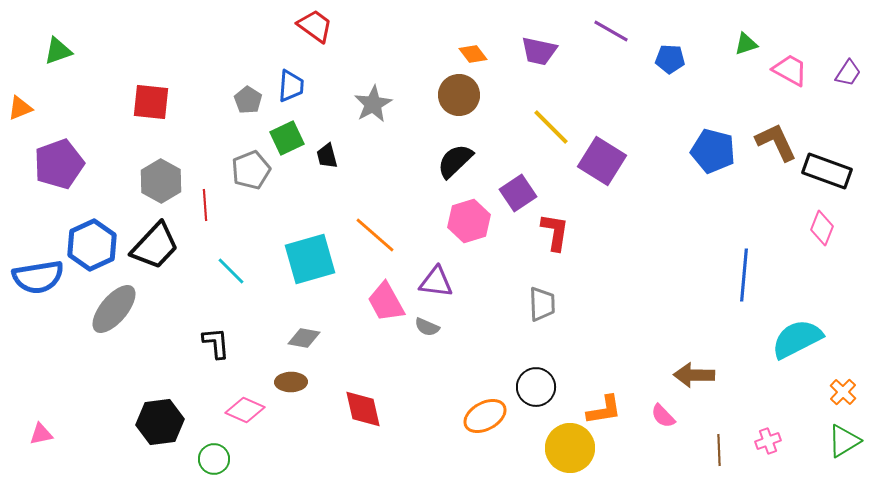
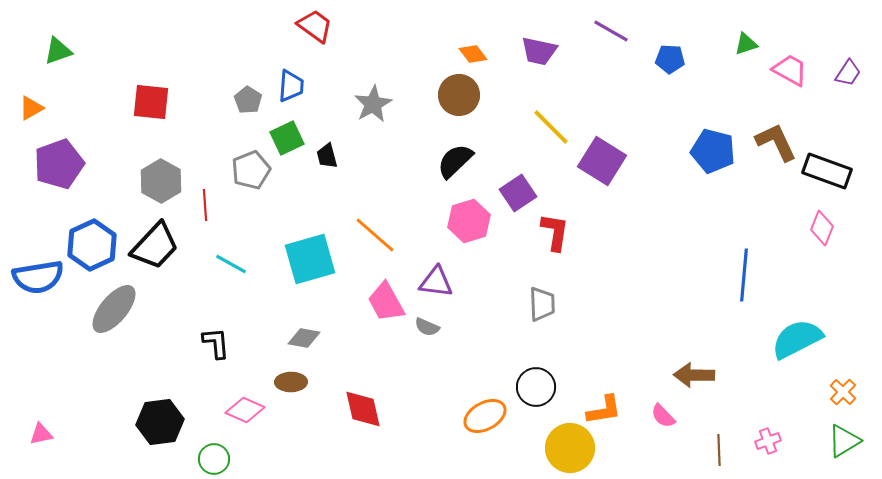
orange triangle at (20, 108): moved 11 px right; rotated 8 degrees counterclockwise
cyan line at (231, 271): moved 7 px up; rotated 16 degrees counterclockwise
